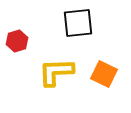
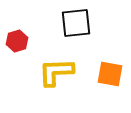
black square: moved 2 px left
orange square: moved 6 px right; rotated 16 degrees counterclockwise
